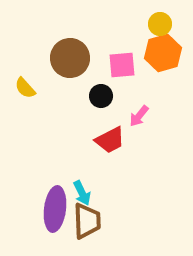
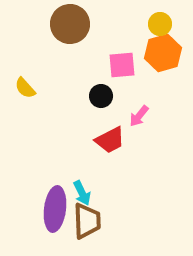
brown circle: moved 34 px up
